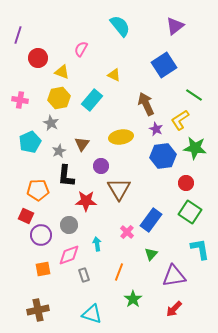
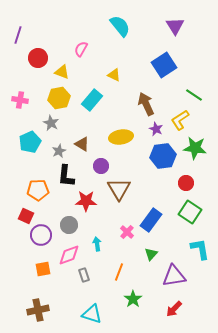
purple triangle at (175, 26): rotated 24 degrees counterclockwise
brown triangle at (82, 144): rotated 35 degrees counterclockwise
